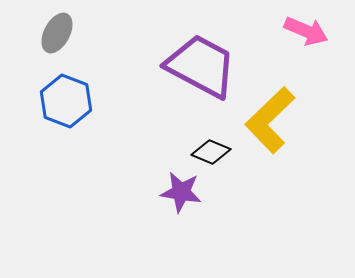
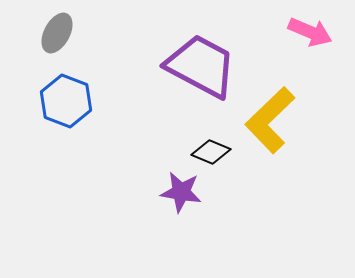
pink arrow: moved 4 px right, 1 px down
